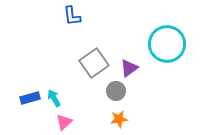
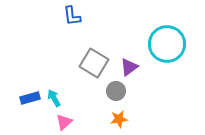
gray square: rotated 24 degrees counterclockwise
purple triangle: moved 1 px up
